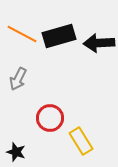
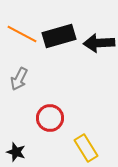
gray arrow: moved 1 px right
yellow rectangle: moved 5 px right, 7 px down
